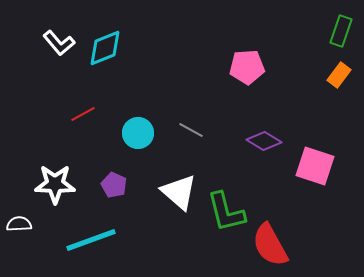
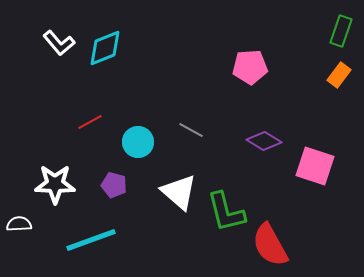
pink pentagon: moved 3 px right
red line: moved 7 px right, 8 px down
cyan circle: moved 9 px down
purple pentagon: rotated 10 degrees counterclockwise
